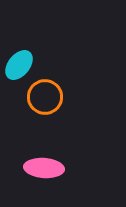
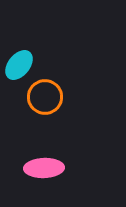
pink ellipse: rotated 6 degrees counterclockwise
